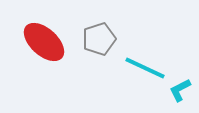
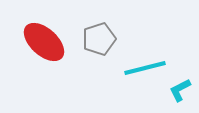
cyan line: rotated 39 degrees counterclockwise
